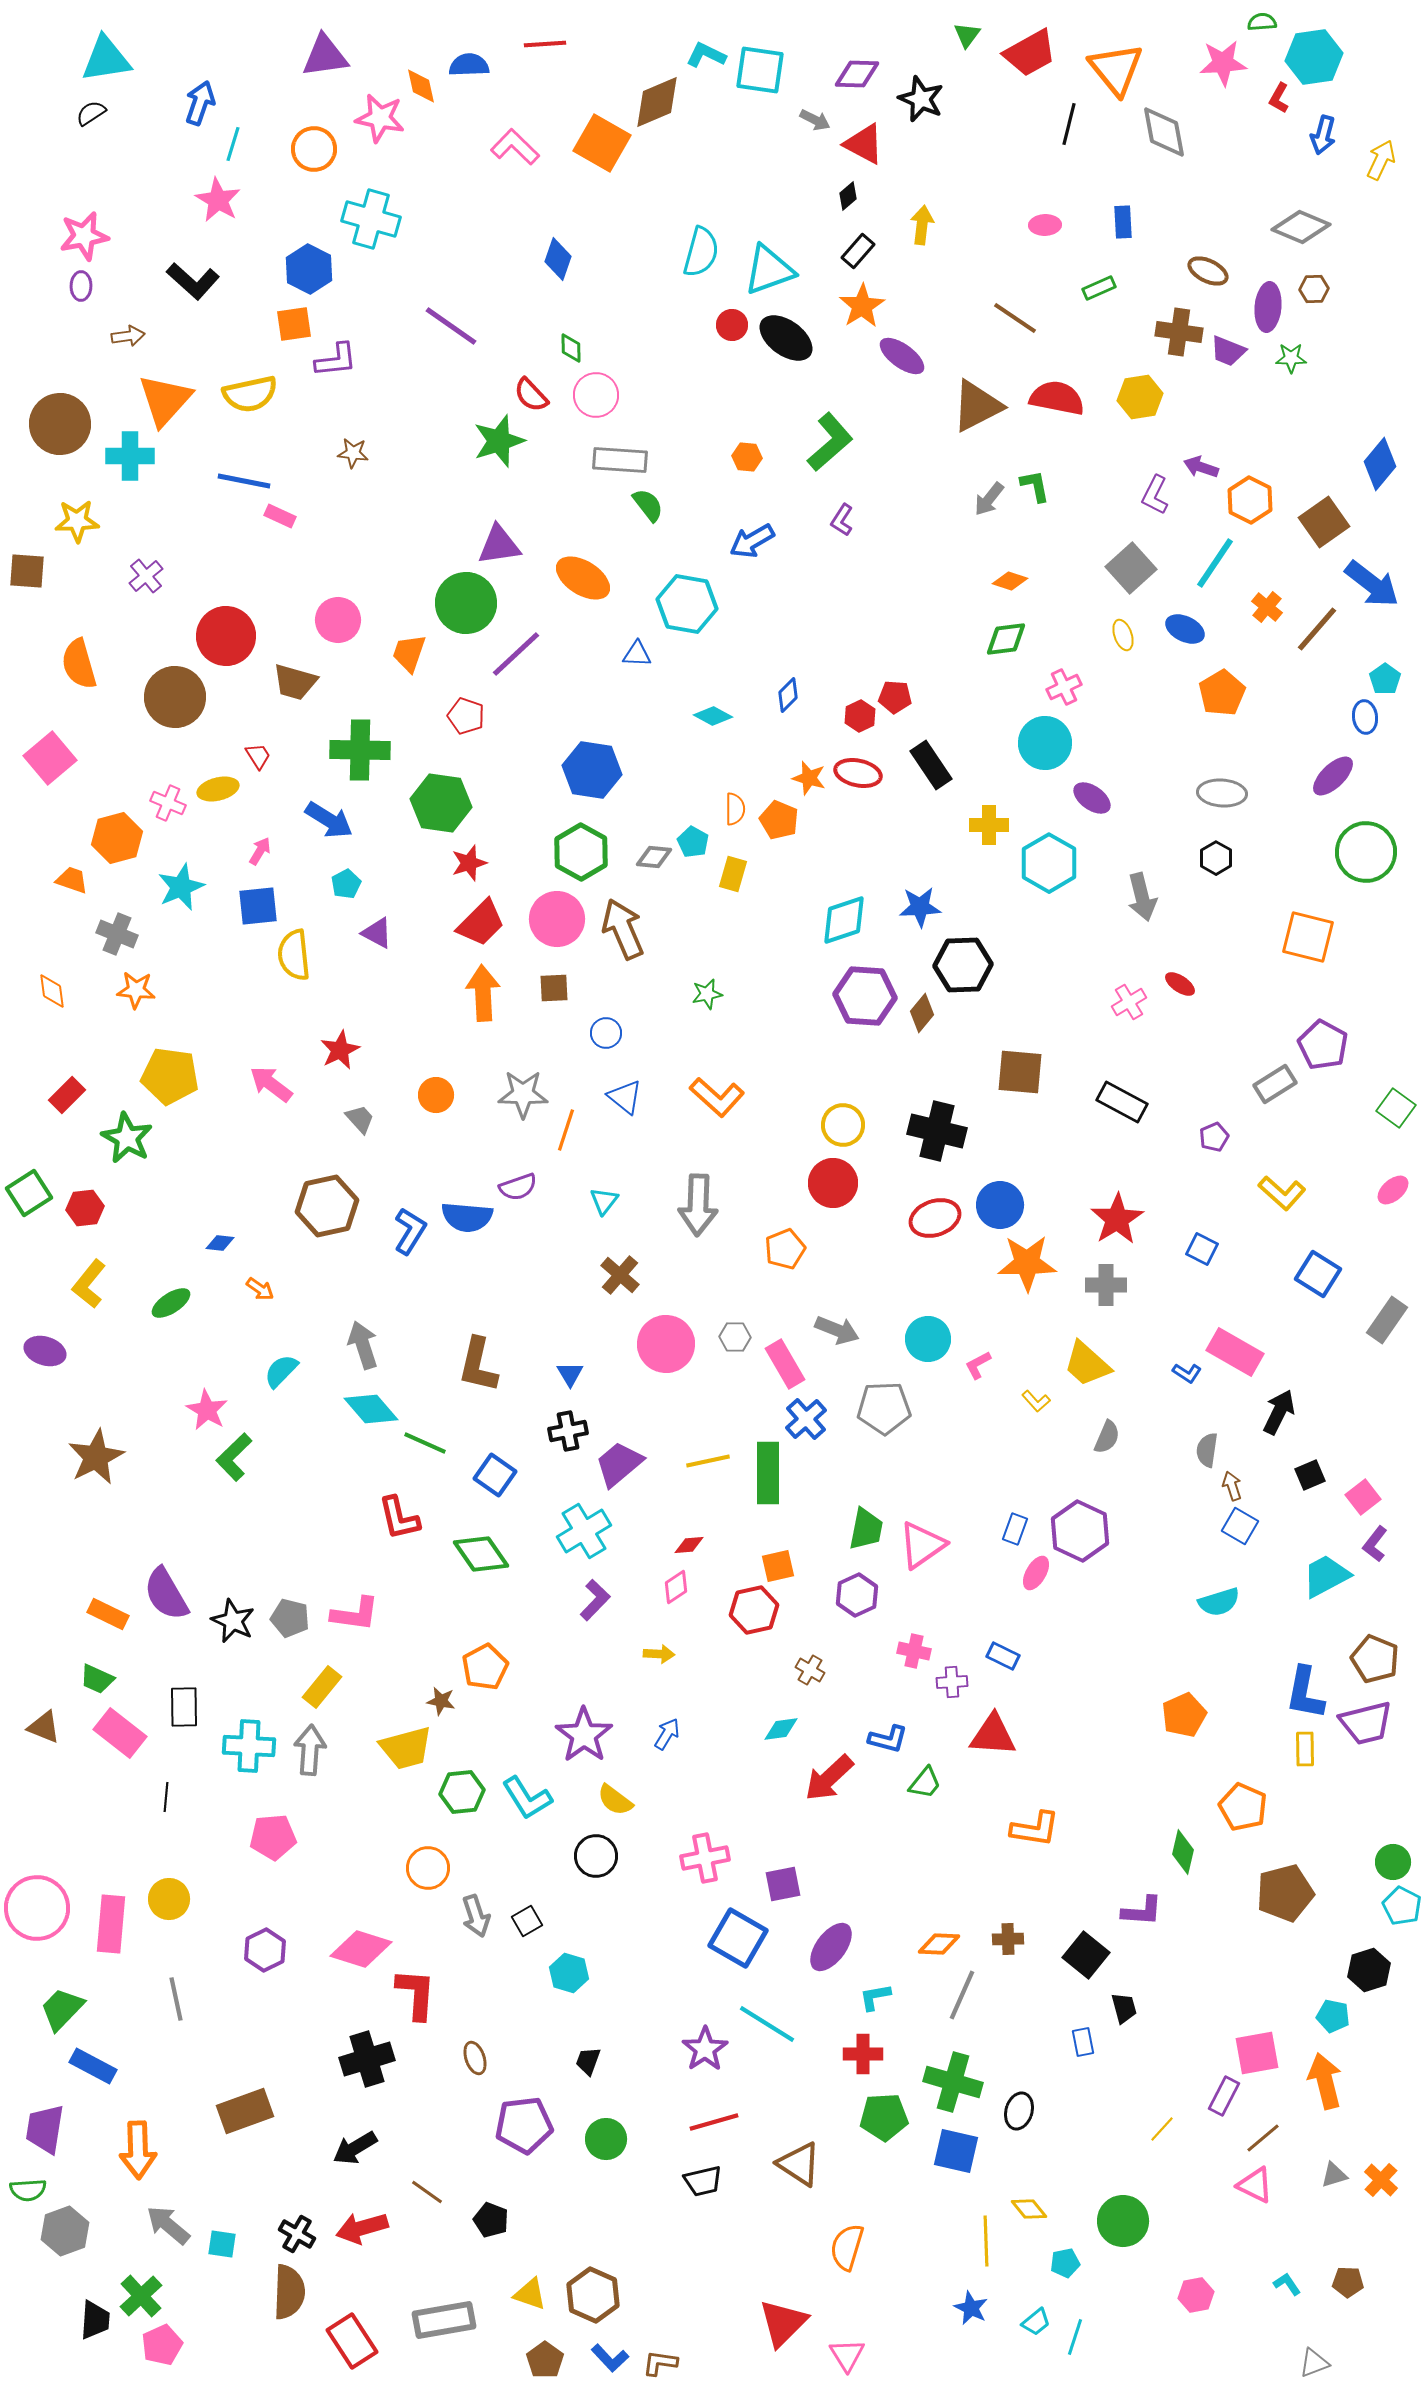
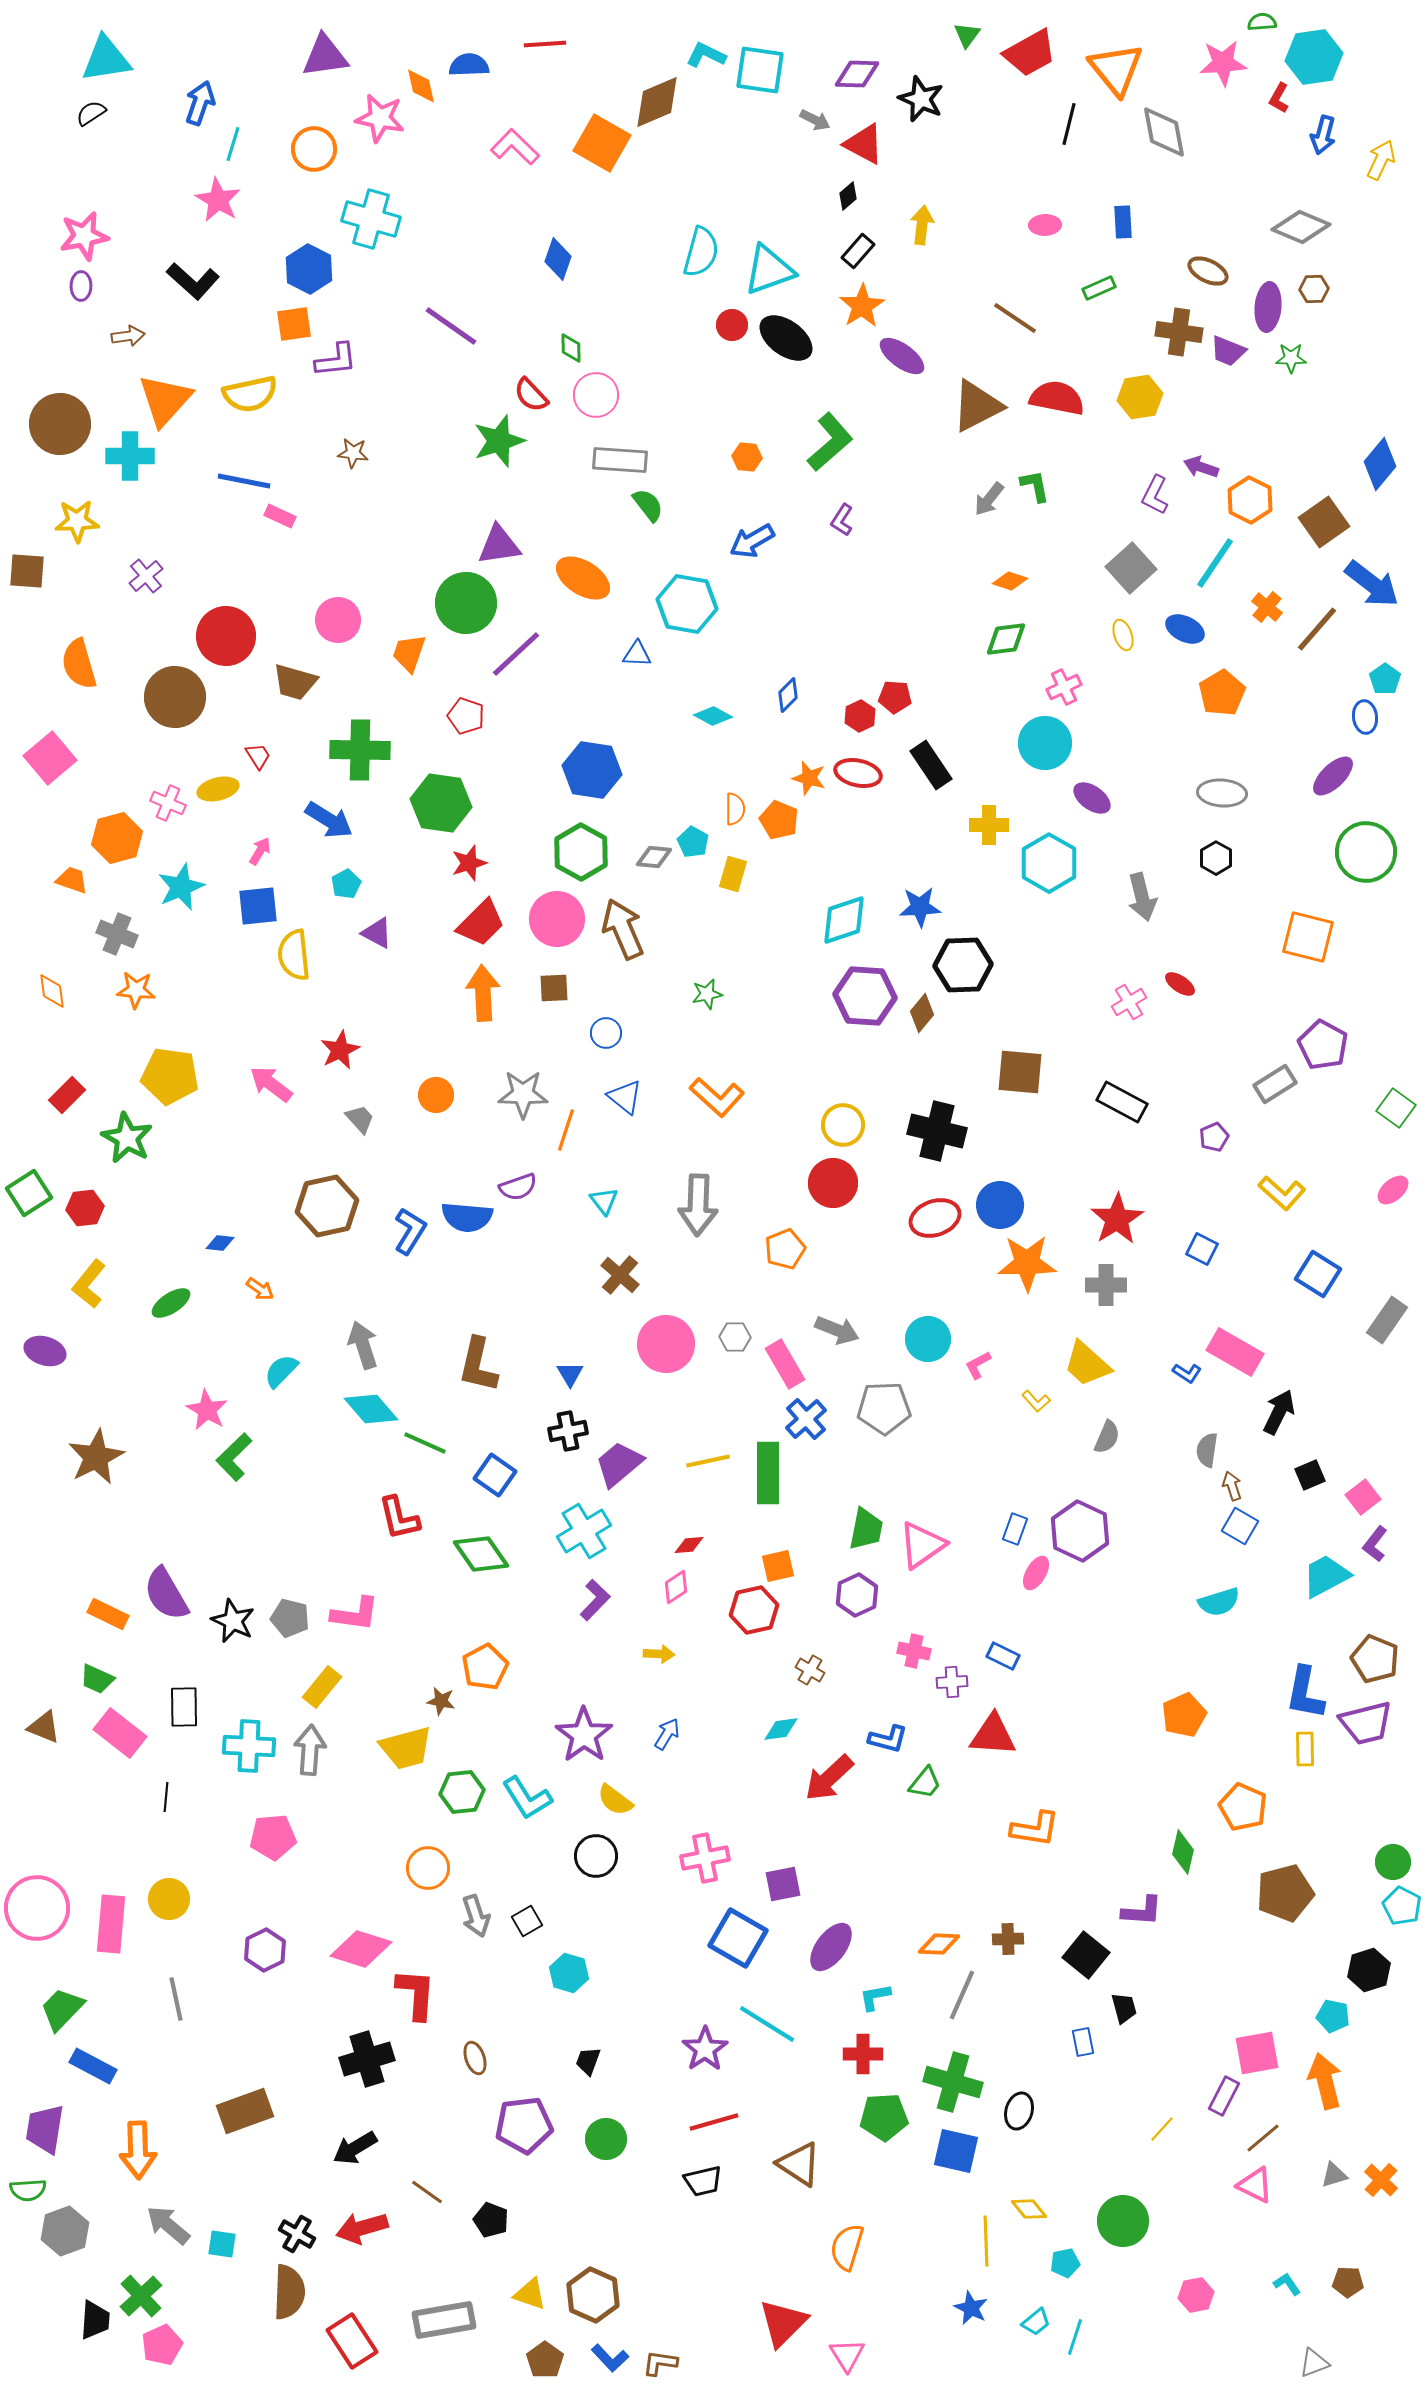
cyan triangle at (604, 1201): rotated 16 degrees counterclockwise
